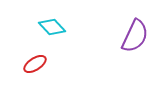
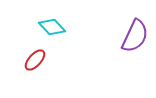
red ellipse: moved 4 px up; rotated 15 degrees counterclockwise
